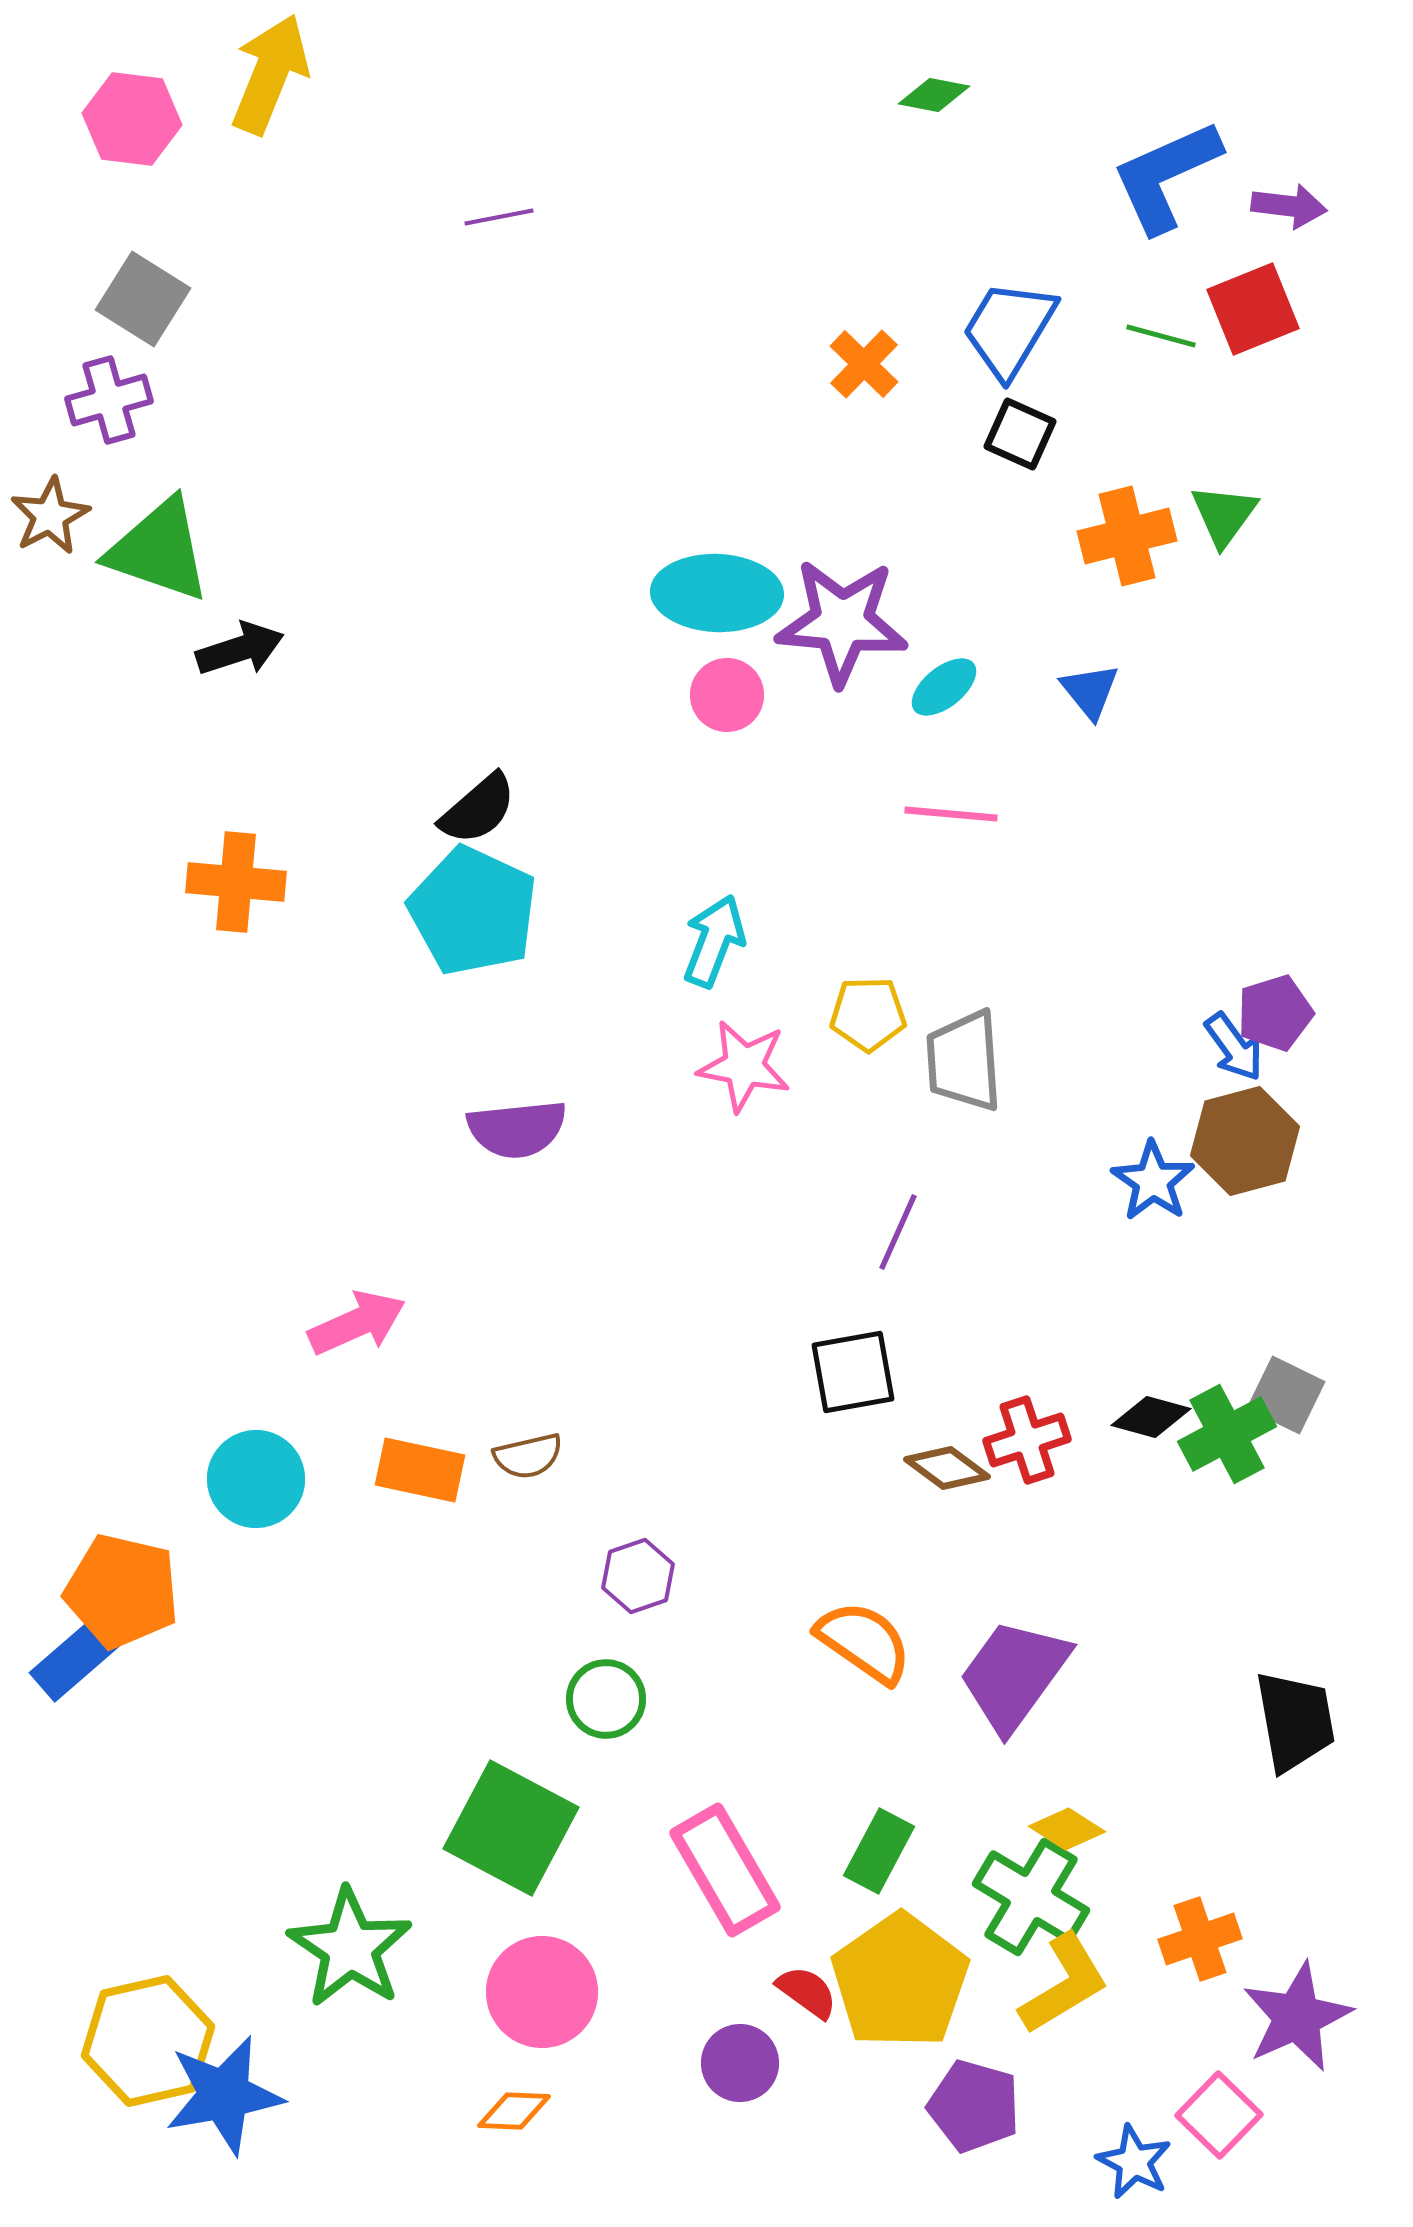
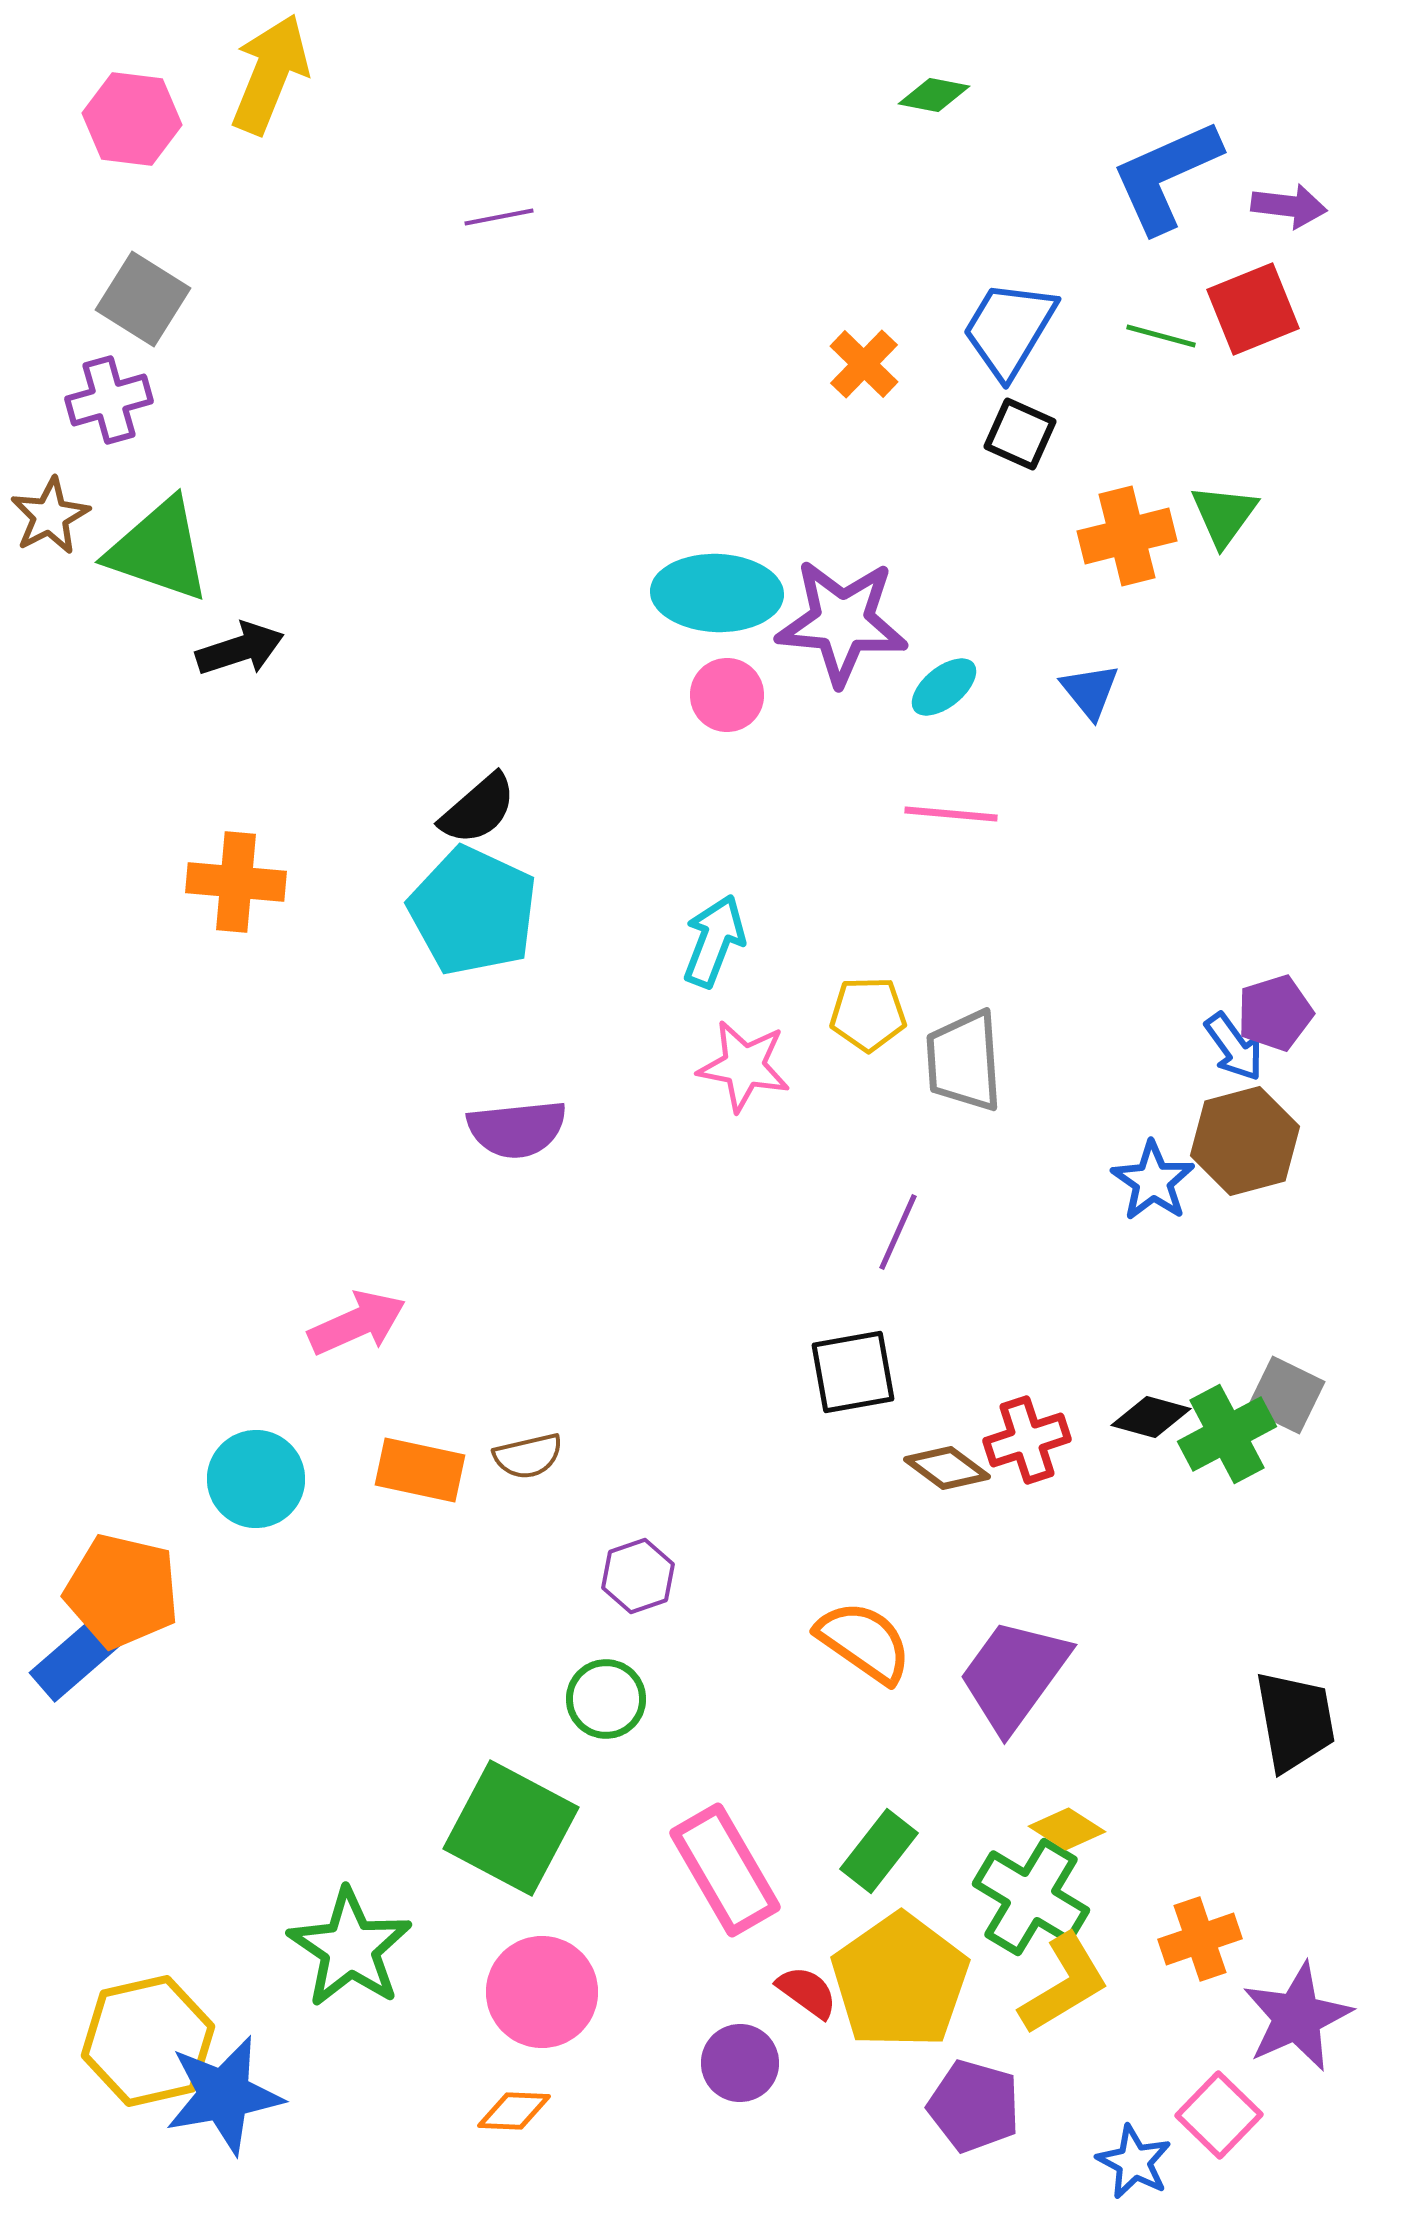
green rectangle at (879, 1851): rotated 10 degrees clockwise
